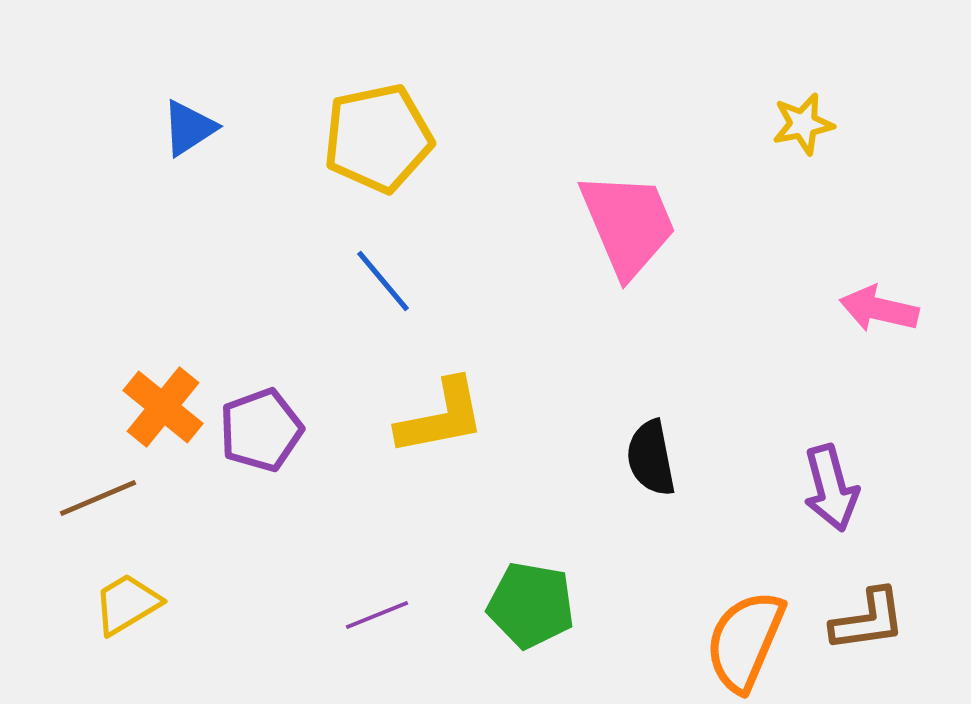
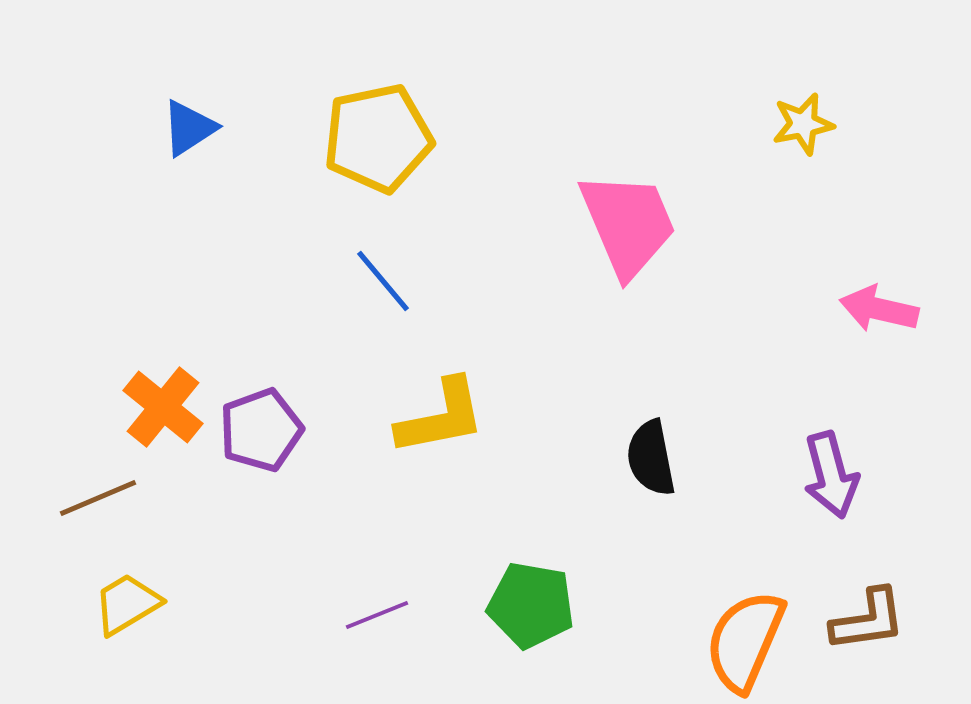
purple arrow: moved 13 px up
